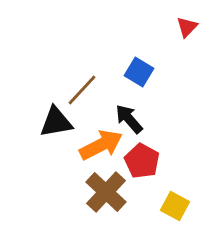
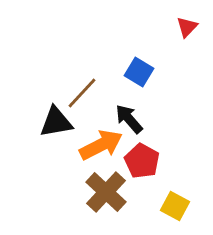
brown line: moved 3 px down
